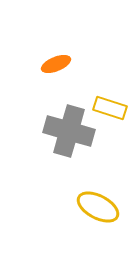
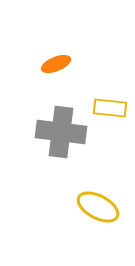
yellow rectangle: rotated 12 degrees counterclockwise
gray cross: moved 8 px left, 1 px down; rotated 9 degrees counterclockwise
